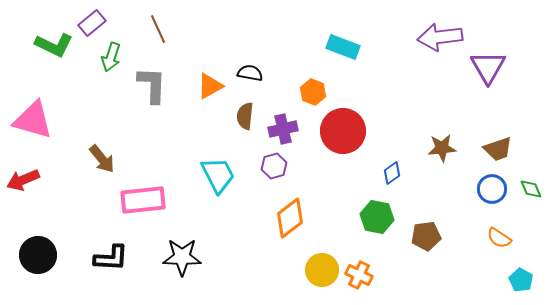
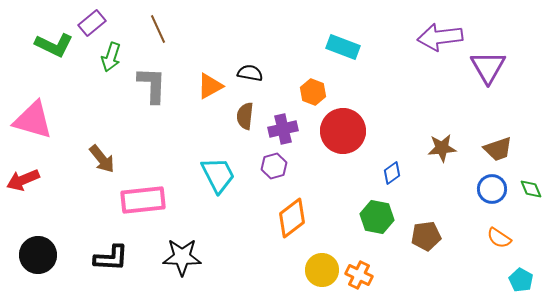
orange diamond: moved 2 px right
